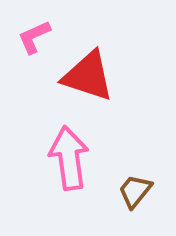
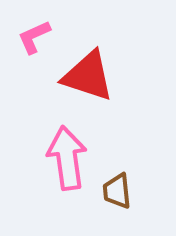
pink arrow: moved 2 px left
brown trapezoid: moved 18 px left; rotated 45 degrees counterclockwise
